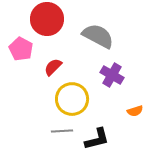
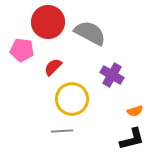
red circle: moved 1 px right, 3 px down
gray semicircle: moved 8 px left, 3 px up
pink pentagon: moved 1 px right, 1 px down; rotated 20 degrees counterclockwise
black L-shape: moved 35 px right
